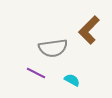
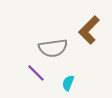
purple line: rotated 18 degrees clockwise
cyan semicircle: moved 4 px left, 3 px down; rotated 98 degrees counterclockwise
